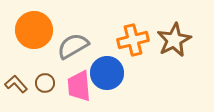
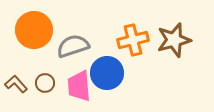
brown star: rotated 12 degrees clockwise
gray semicircle: rotated 12 degrees clockwise
